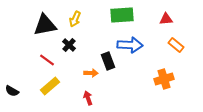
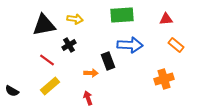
yellow arrow: rotated 105 degrees counterclockwise
black triangle: moved 1 px left
black cross: rotated 16 degrees clockwise
